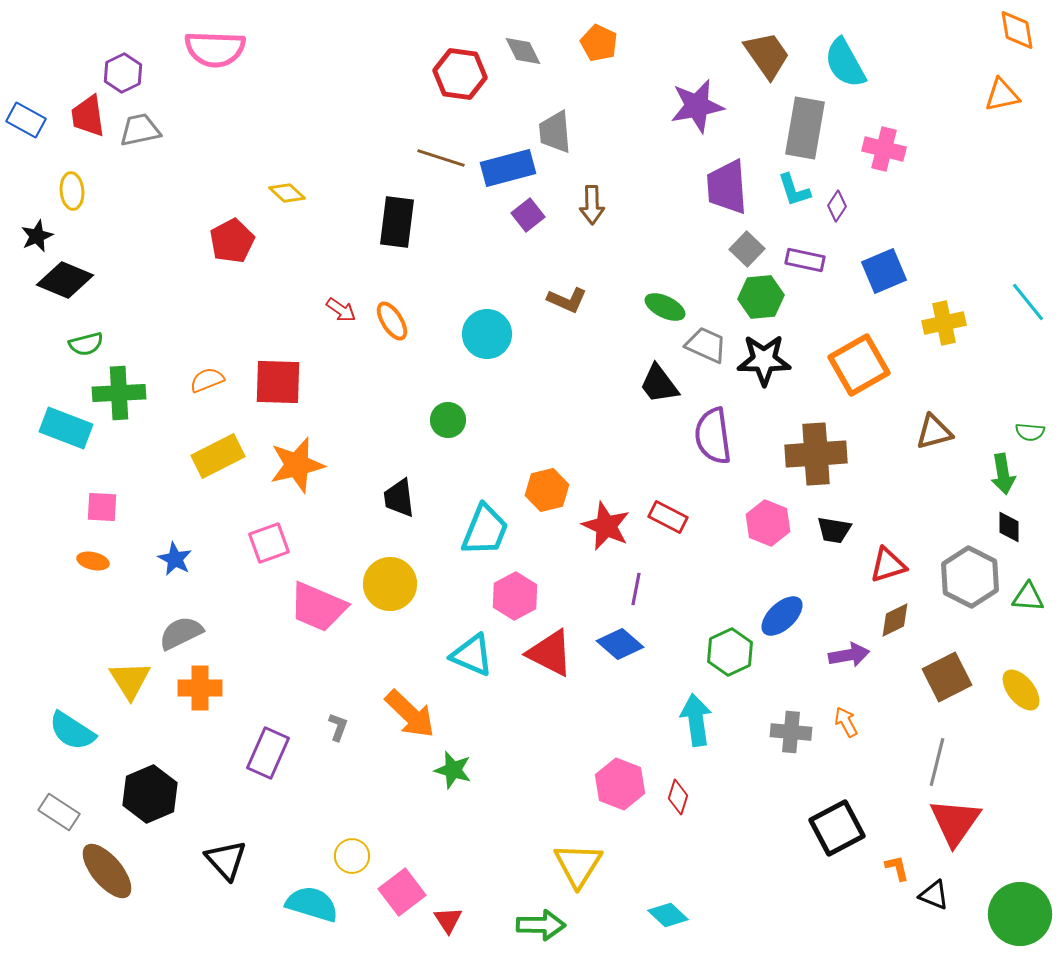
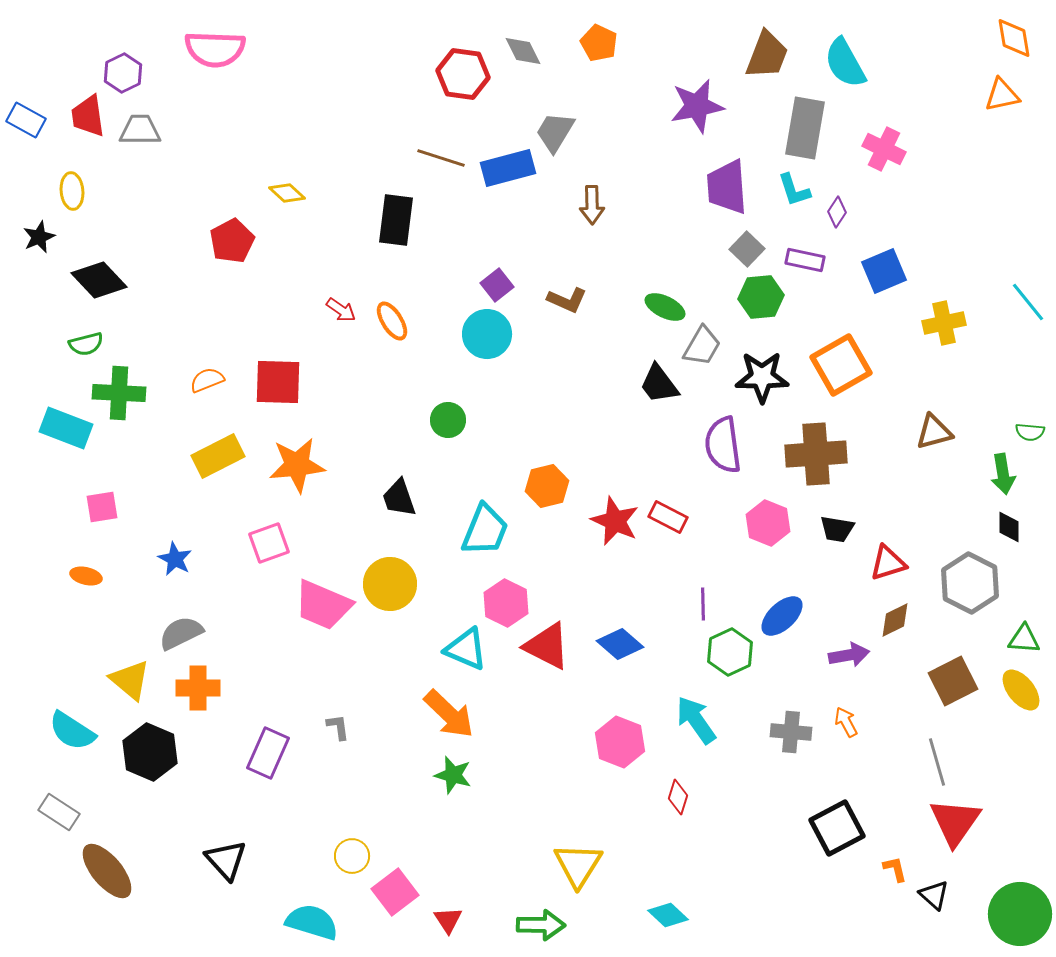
orange diamond at (1017, 30): moved 3 px left, 8 px down
brown trapezoid at (767, 55): rotated 56 degrees clockwise
red hexagon at (460, 74): moved 3 px right
gray trapezoid at (140, 130): rotated 12 degrees clockwise
gray trapezoid at (555, 132): rotated 36 degrees clockwise
pink cross at (884, 149): rotated 12 degrees clockwise
purple diamond at (837, 206): moved 6 px down
purple square at (528, 215): moved 31 px left, 70 px down
black rectangle at (397, 222): moved 1 px left, 2 px up
black star at (37, 236): moved 2 px right, 1 px down
black diamond at (65, 280): moved 34 px right; rotated 24 degrees clockwise
gray trapezoid at (706, 345): moved 4 px left, 1 px down; rotated 96 degrees clockwise
black star at (764, 360): moved 2 px left, 17 px down
orange square at (859, 365): moved 18 px left
green cross at (119, 393): rotated 6 degrees clockwise
purple semicircle at (713, 436): moved 10 px right, 9 px down
orange star at (297, 465): rotated 8 degrees clockwise
orange hexagon at (547, 490): moved 4 px up
black trapezoid at (399, 498): rotated 12 degrees counterclockwise
pink square at (102, 507): rotated 12 degrees counterclockwise
red star at (606, 526): moved 9 px right, 5 px up
black trapezoid at (834, 530): moved 3 px right, 1 px up
orange ellipse at (93, 561): moved 7 px left, 15 px down
red triangle at (888, 565): moved 2 px up
gray hexagon at (970, 577): moved 6 px down
purple line at (636, 589): moved 67 px right, 15 px down; rotated 12 degrees counterclockwise
pink hexagon at (515, 596): moved 9 px left, 7 px down; rotated 6 degrees counterclockwise
green triangle at (1028, 597): moved 4 px left, 42 px down
pink trapezoid at (318, 607): moved 5 px right, 2 px up
red triangle at (550, 653): moved 3 px left, 7 px up
cyan triangle at (472, 655): moved 6 px left, 6 px up
brown square at (947, 677): moved 6 px right, 4 px down
yellow triangle at (130, 680): rotated 18 degrees counterclockwise
orange cross at (200, 688): moved 2 px left
orange arrow at (410, 714): moved 39 px right
cyan arrow at (696, 720): rotated 27 degrees counterclockwise
gray L-shape at (338, 727): rotated 28 degrees counterclockwise
gray line at (937, 762): rotated 30 degrees counterclockwise
green star at (453, 770): moved 5 px down
pink hexagon at (620, 784): moved 42 px up
black hexagon at (150, 794): moved 42 px up; rotated 14 degrees counterclockwise
orange L-shape at (897, 868): moved 2 px left, 1 px down
pink square at (402, 892): moved 7 px left
black triangle at (934, 895): rotated 20 degrees clockwise
cyan semicircle at (312, 904): moved 18 px down
